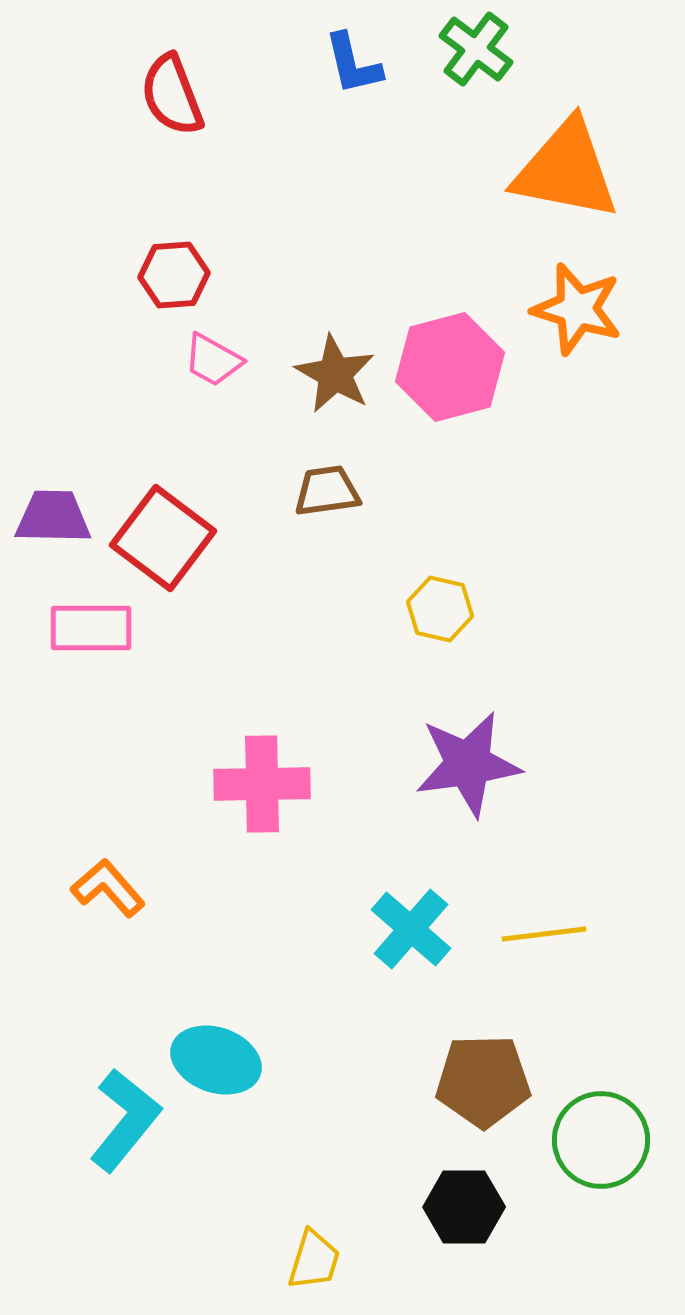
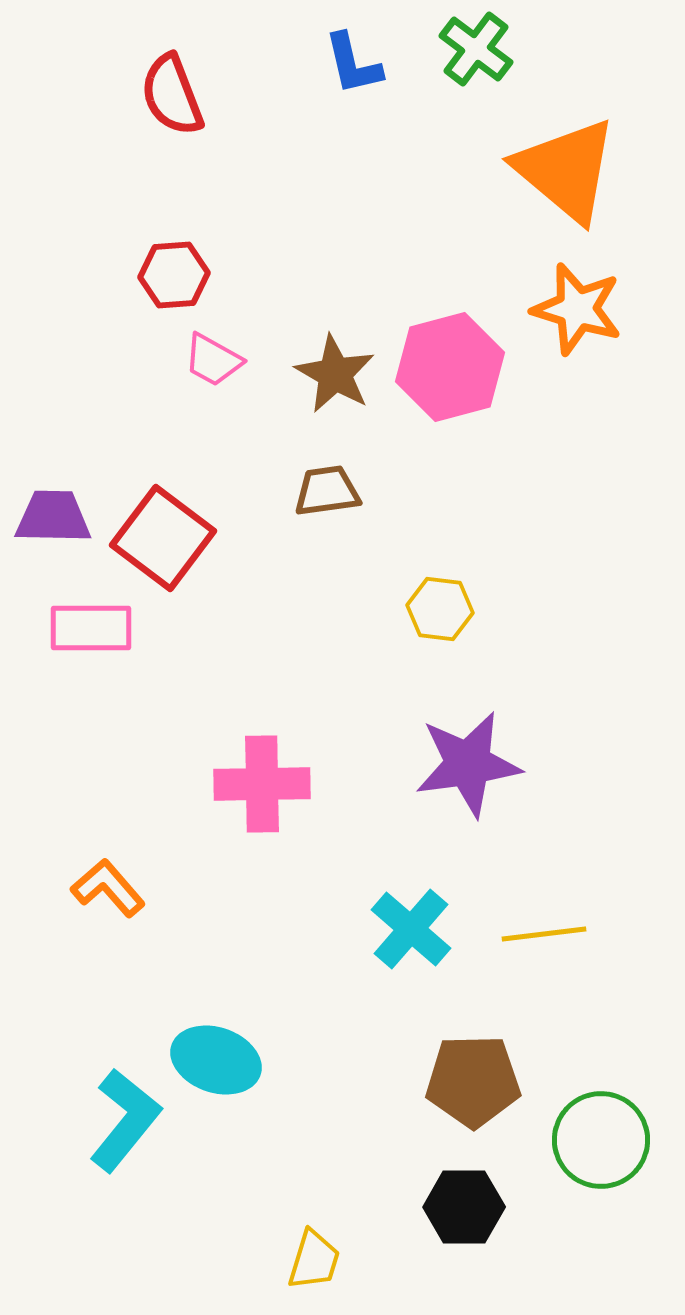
orange triangle: rotated 29 degrees clockwise
yellow hexagon: rotated 6 degrees counterclockwise
brown pentagon: moved 10 px left
